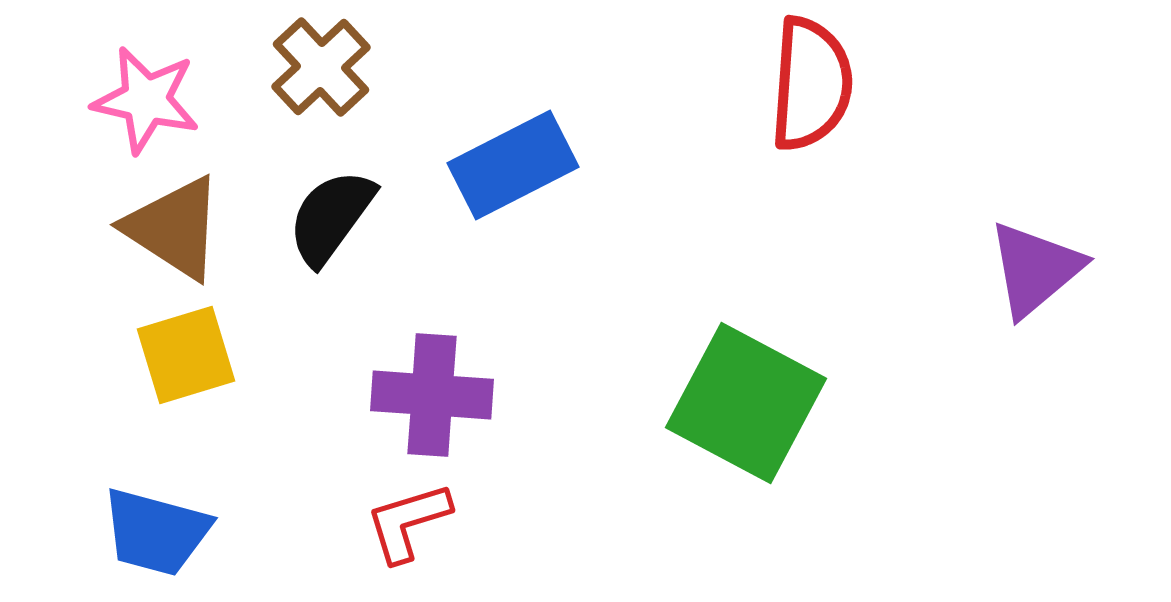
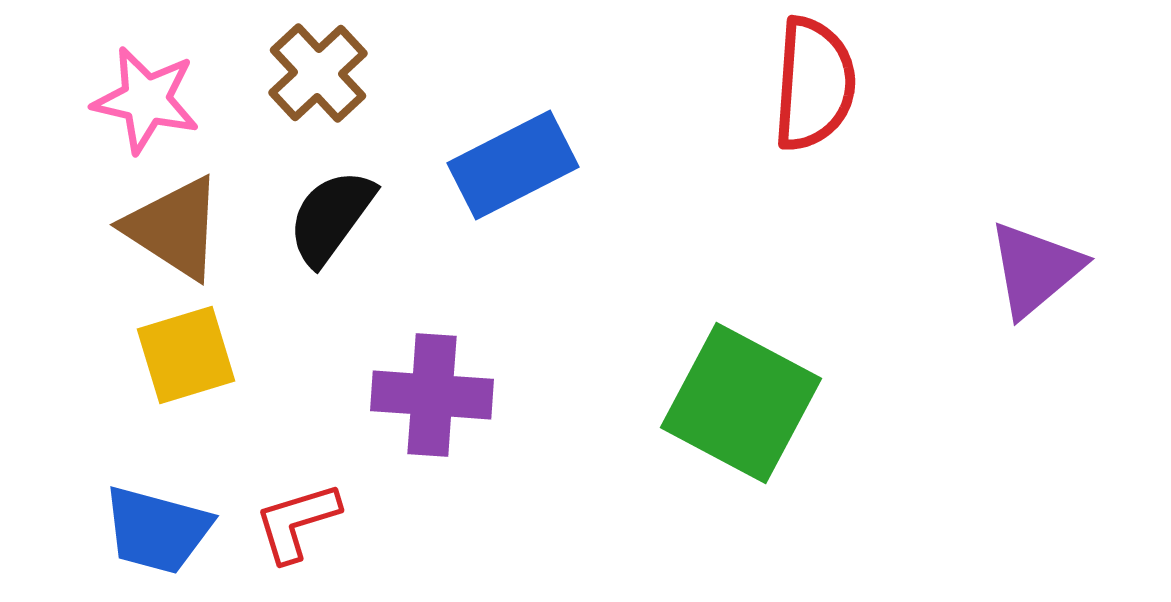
brown cross: moved 3 px left, 6 px down
red semicircle: moved 3 px right
green square: moved 5 px left
red L-shape: moved 111 px left
blue trapezoid: moved 1 px right, 2 px up
